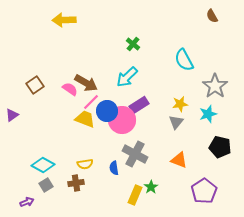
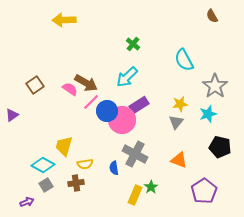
yellow trapezoid: moved 21 px left, 27 px down; rotated 95 degrees counterclockwise
